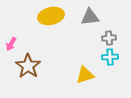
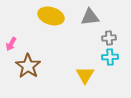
yellow ellipse: rotated 30 degrees clockwise
yellow triangle: rotated 42 degrees counterclockwise
